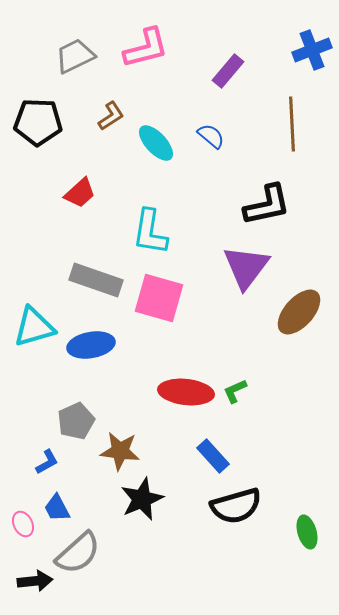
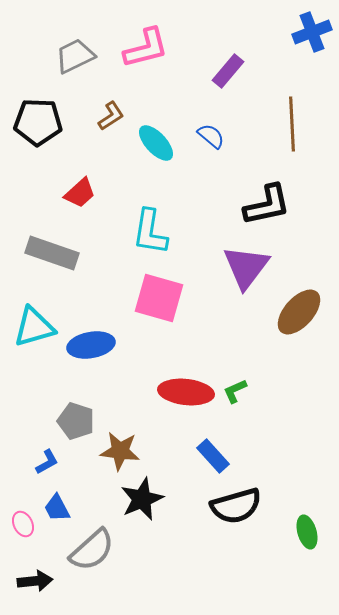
blue cross: moved 18 px up
gray rectangle: moved 44 px left, 27 px up
gray pentagon: rotated 30 degrees counterclockwise
gray semicircle: moved 14 px right, 3 px up
